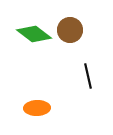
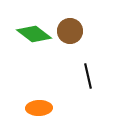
brown circle: moved 1 px down
orange ellipse: moved 2 px right
